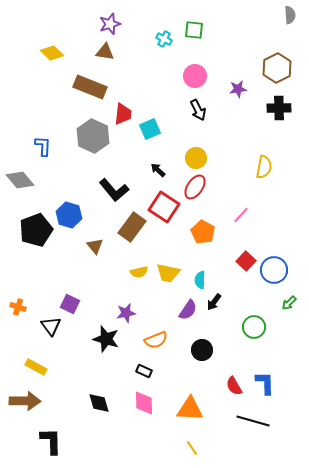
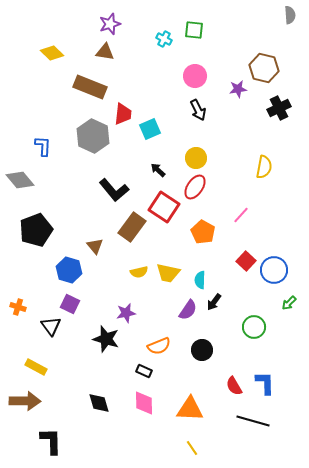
brown hexagon at (277, 68): moved 13 px left; rotated 20 degrees counterclockwise
black cross at (279, 108): rotated 25 degrees counterclockwise
blue hexagon at (69, 215): moved 55 px down
orange semicircle at (156, 340): moved 3 px right, 6 px down
